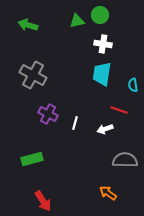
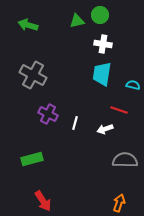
cyan semicircle: rotated 112 degrees clockwise
orange arrow: moved 11 px right, 10 px down; rotated 72 degrees clockwise
